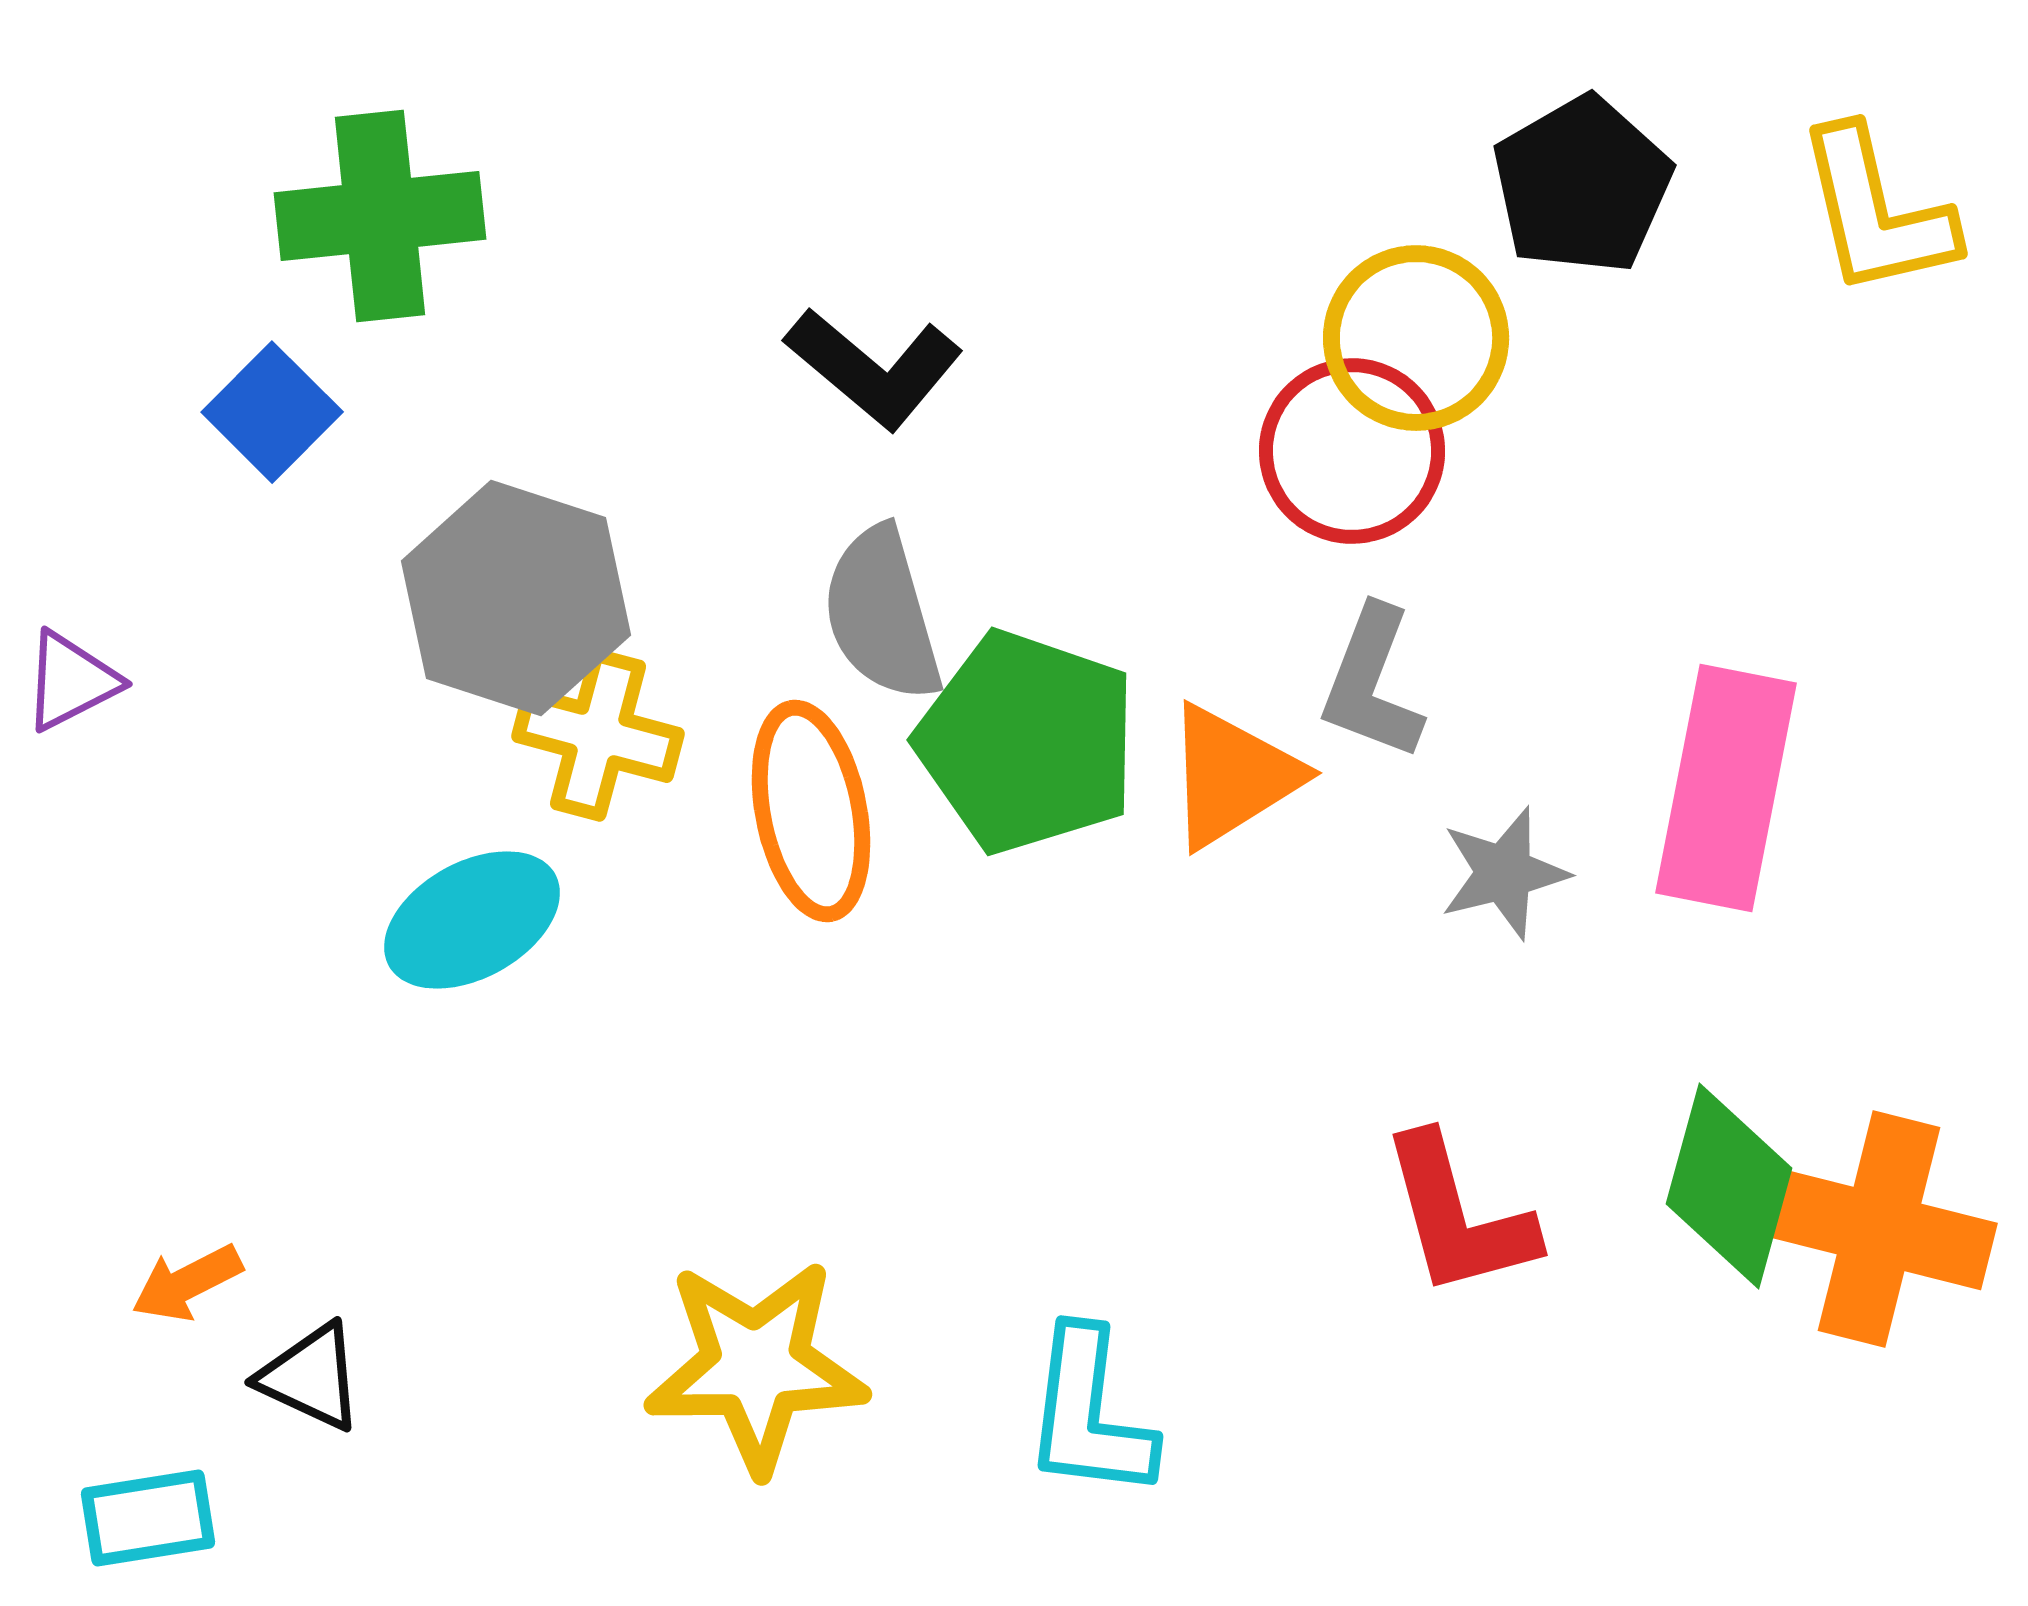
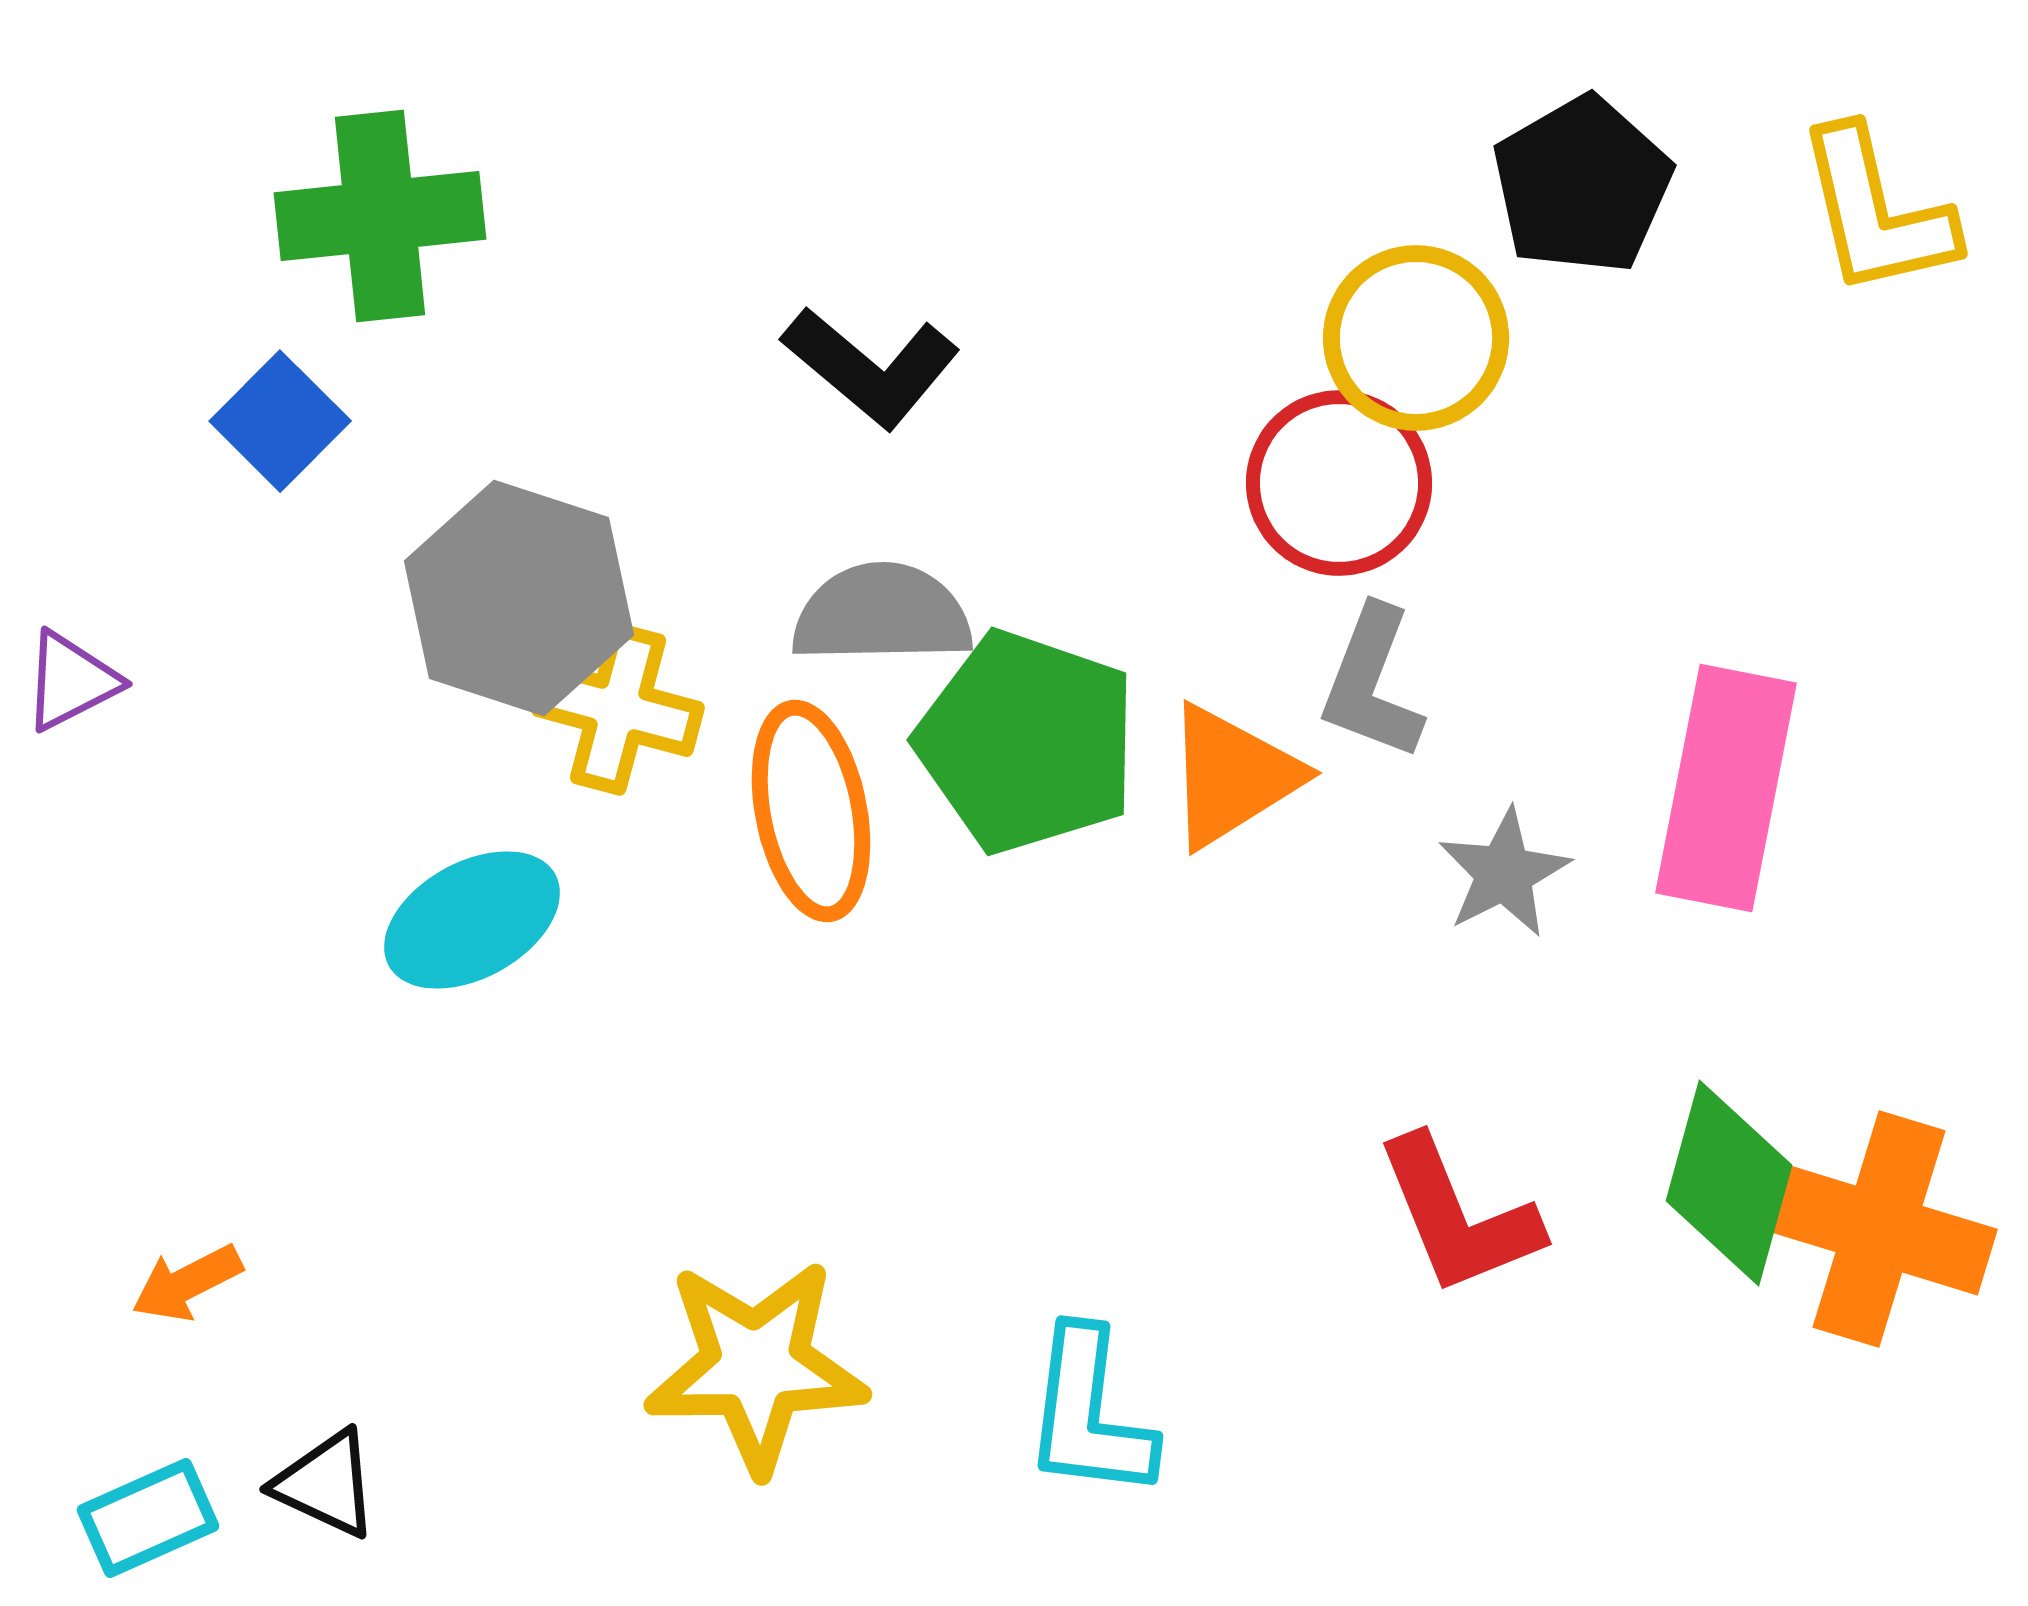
black L-shape: moved 3 px left, 1 px up
blue square: moved 8 px right, 9 px down
red circle: moved 13 px left, 32 px down
gray hexagon: moved 3 px right
gray semicircle: rotated 105 degrees clockwise
yellow cross: moved 20 px right, 26 px up
gray star: rotated 13 degrees counterclockwise
green diamond: moved 3 px up
red L-shape: rotated 7 degrees counterclockwise
orange cross: rotated 3 degrees clockwise
black triangle: moved 15 px right, 107 px down
cyan rectangle: rotated 15 degrees counterclockwise
